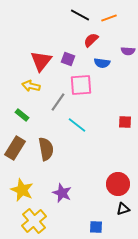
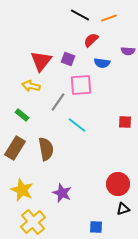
yellow cross: moved 1 px left, 1 px down
